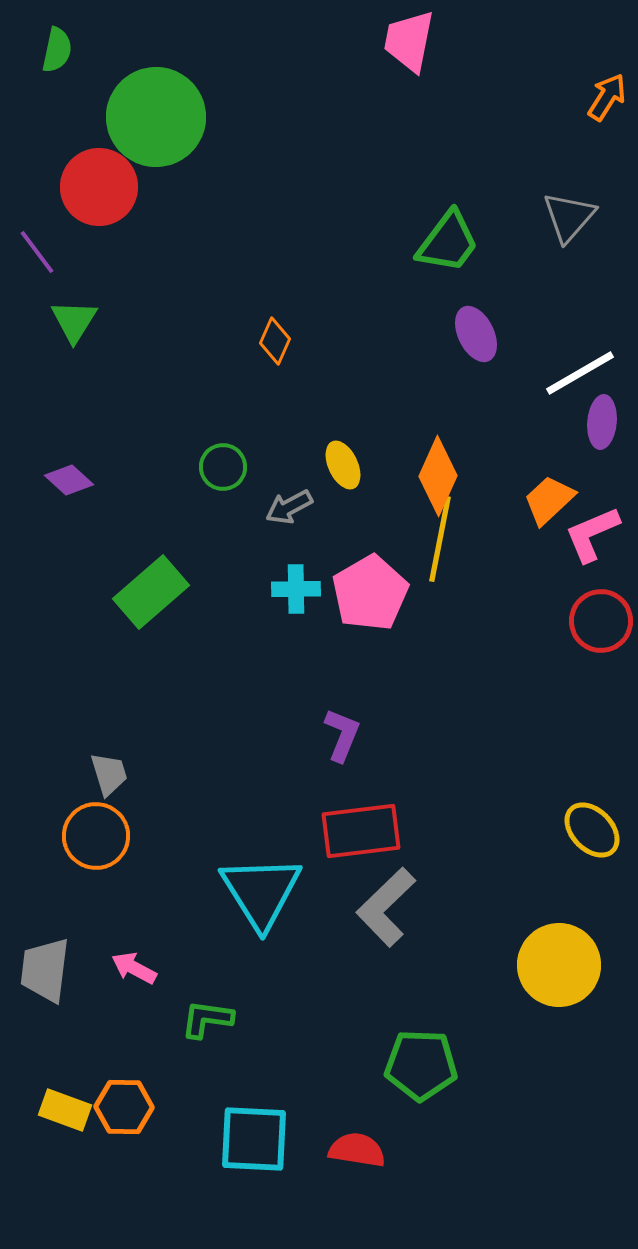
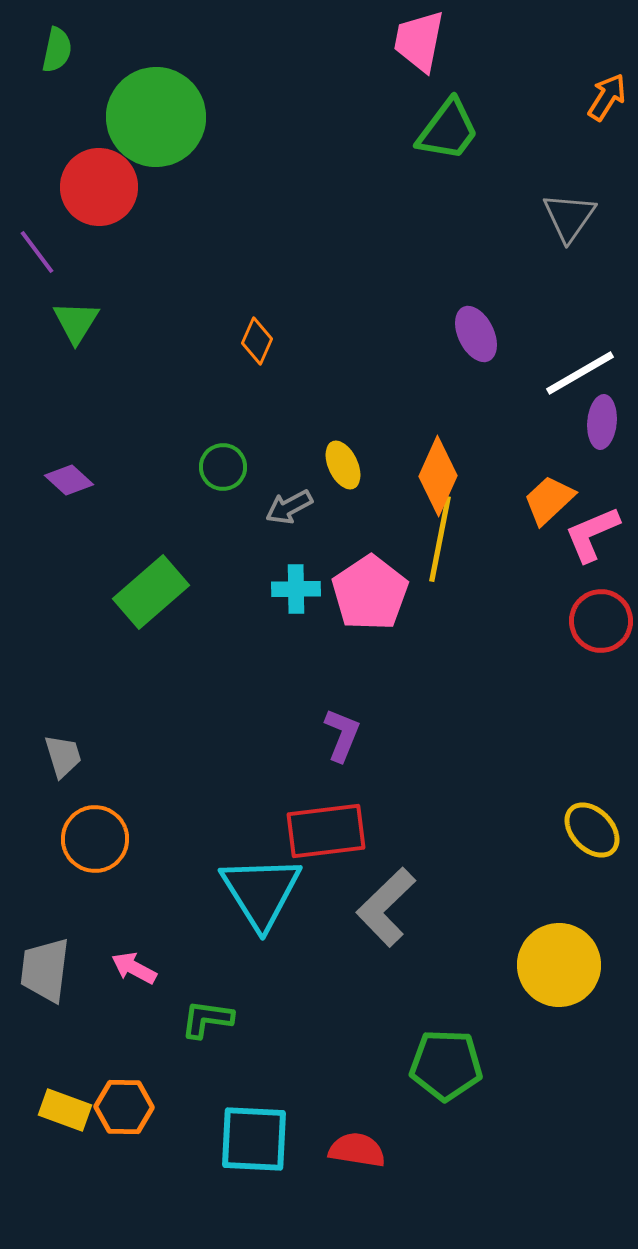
pink trapezoid at (409, 41): moved 10 px right
gray triangle at (569, 217): rotated 6 degrees counterclockwise
green trapezoid at (448, 242): moved 112 px up
green triangle at (74, 321): moved 2 px right, 1 px down
orange diamond at (275, 341): moved 18 px left
pink pentagon at (370, 593): rotated 4 degrees counterclockwise
gray trapezoid at (109, 774): moved 46 px left, 18 px up
red rectangle at (361, 831): moved 35 px left
orange circle at (96, 836): moved 1 px left, 3 px down
green pentagon at (421, 1065): moved 25 px right
